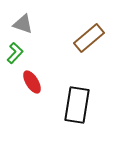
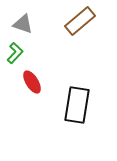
brown rectangle: moved 9 px left, 17 px up
